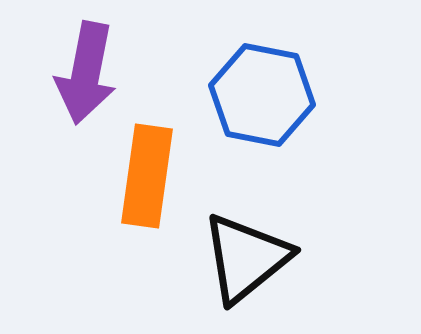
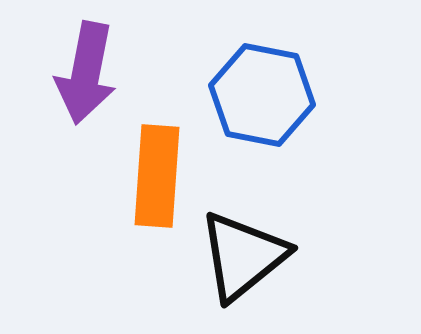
orange rectangle: moved 10 px right; rotated 4 degrees counterclockwise
black triangle: moved 3 px left, 2 px up
